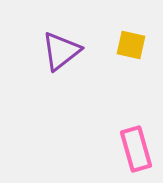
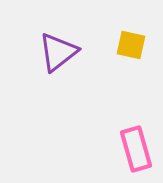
purple triangle: moved 3 px left, 1 px down
